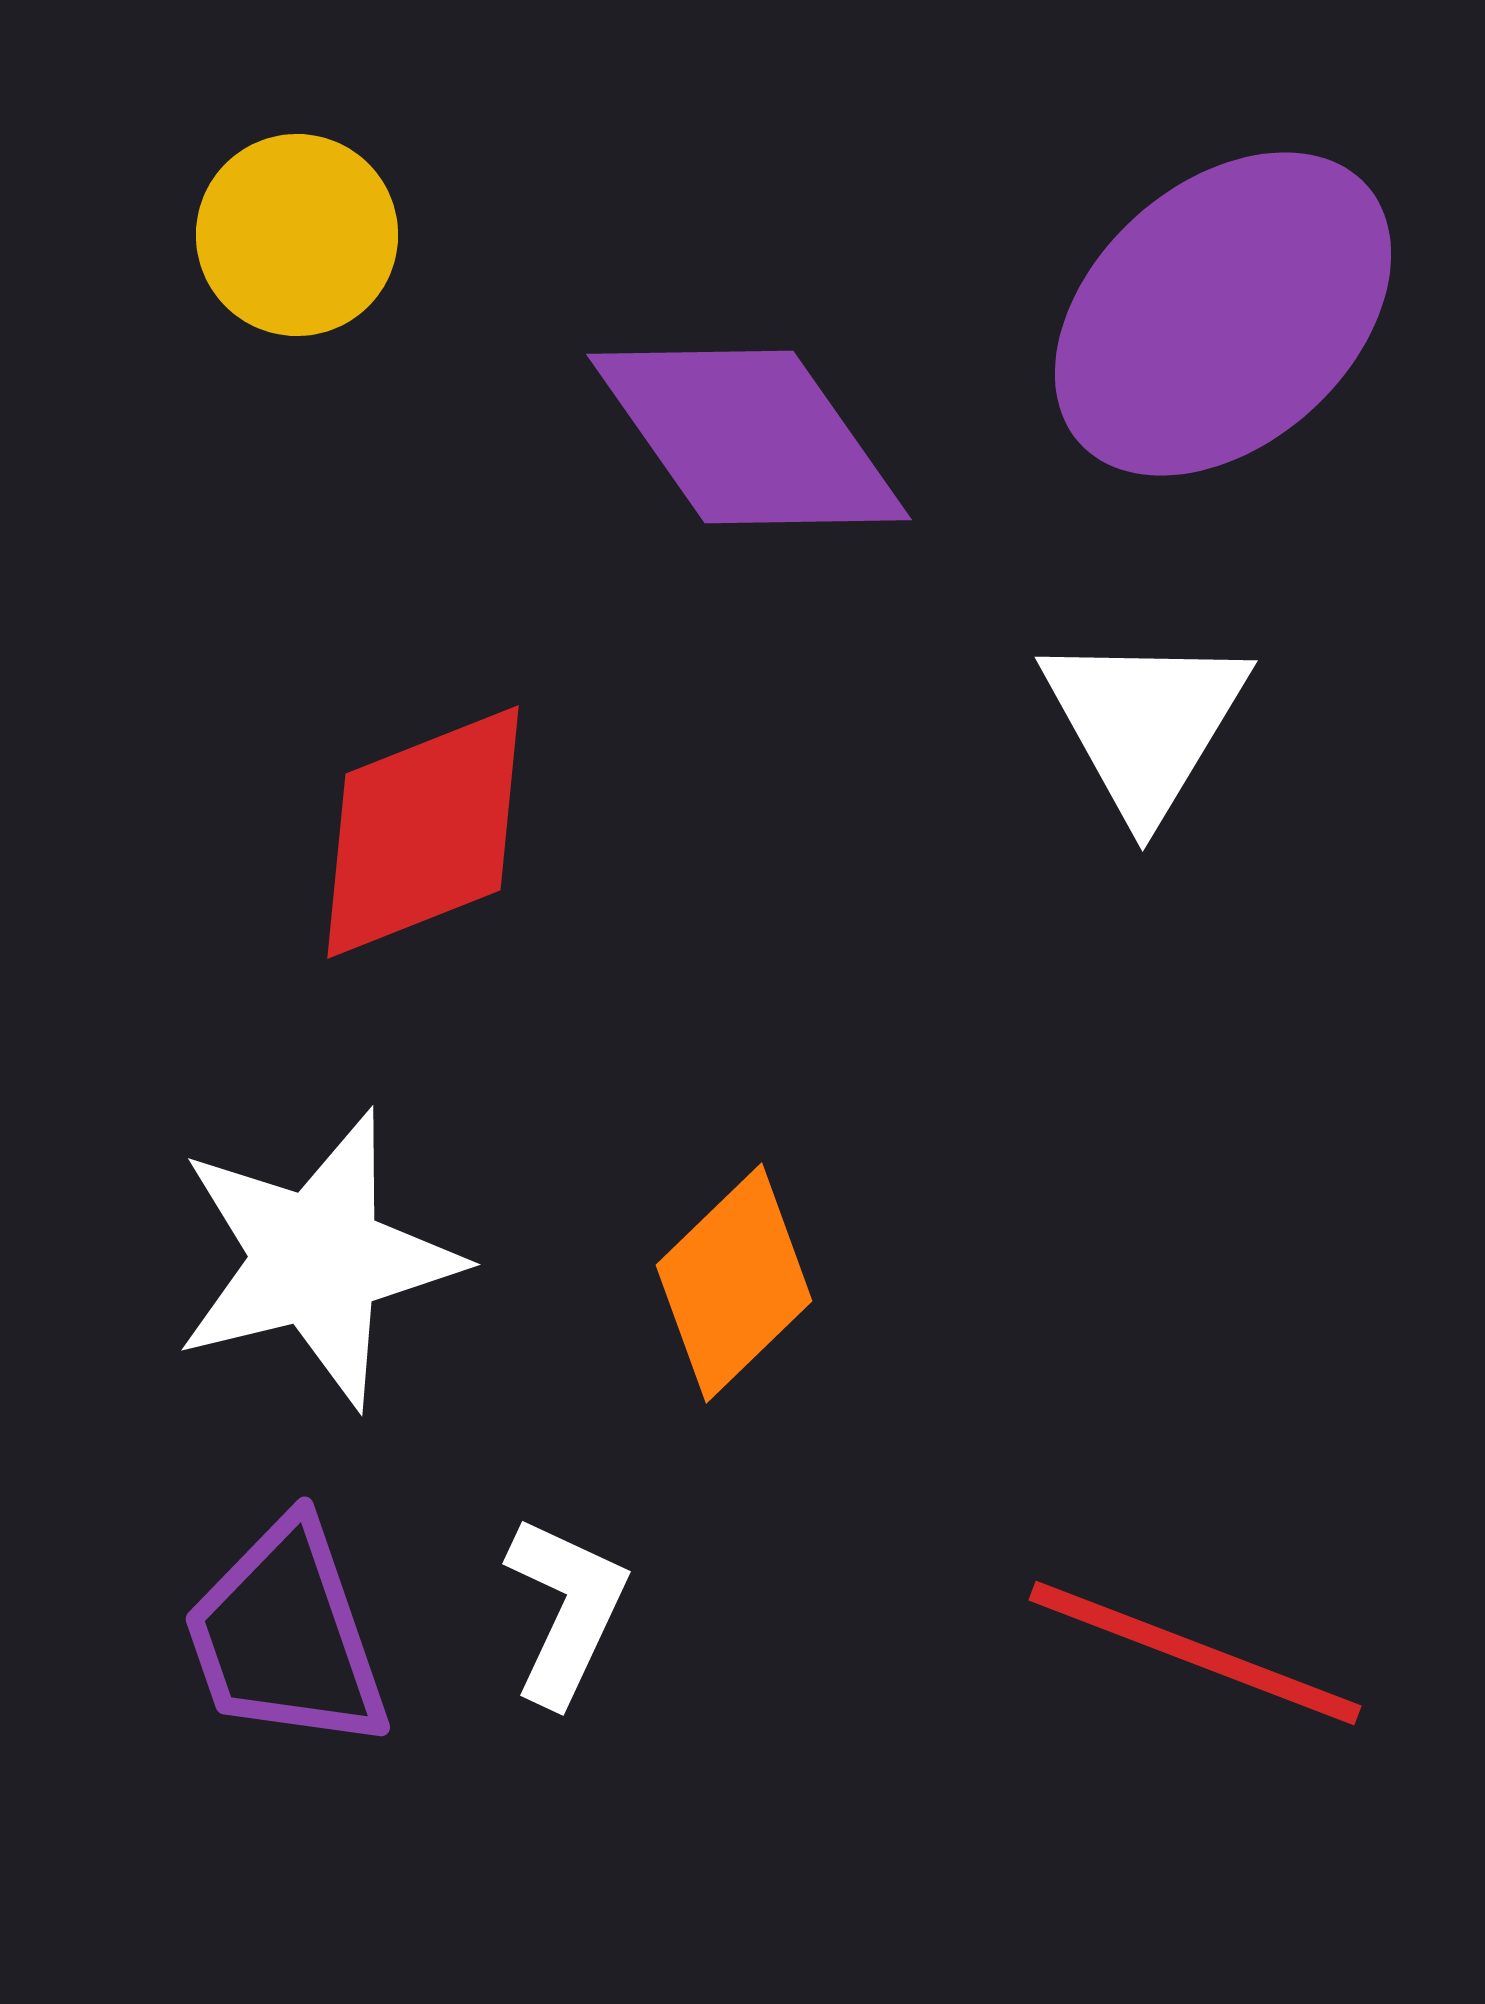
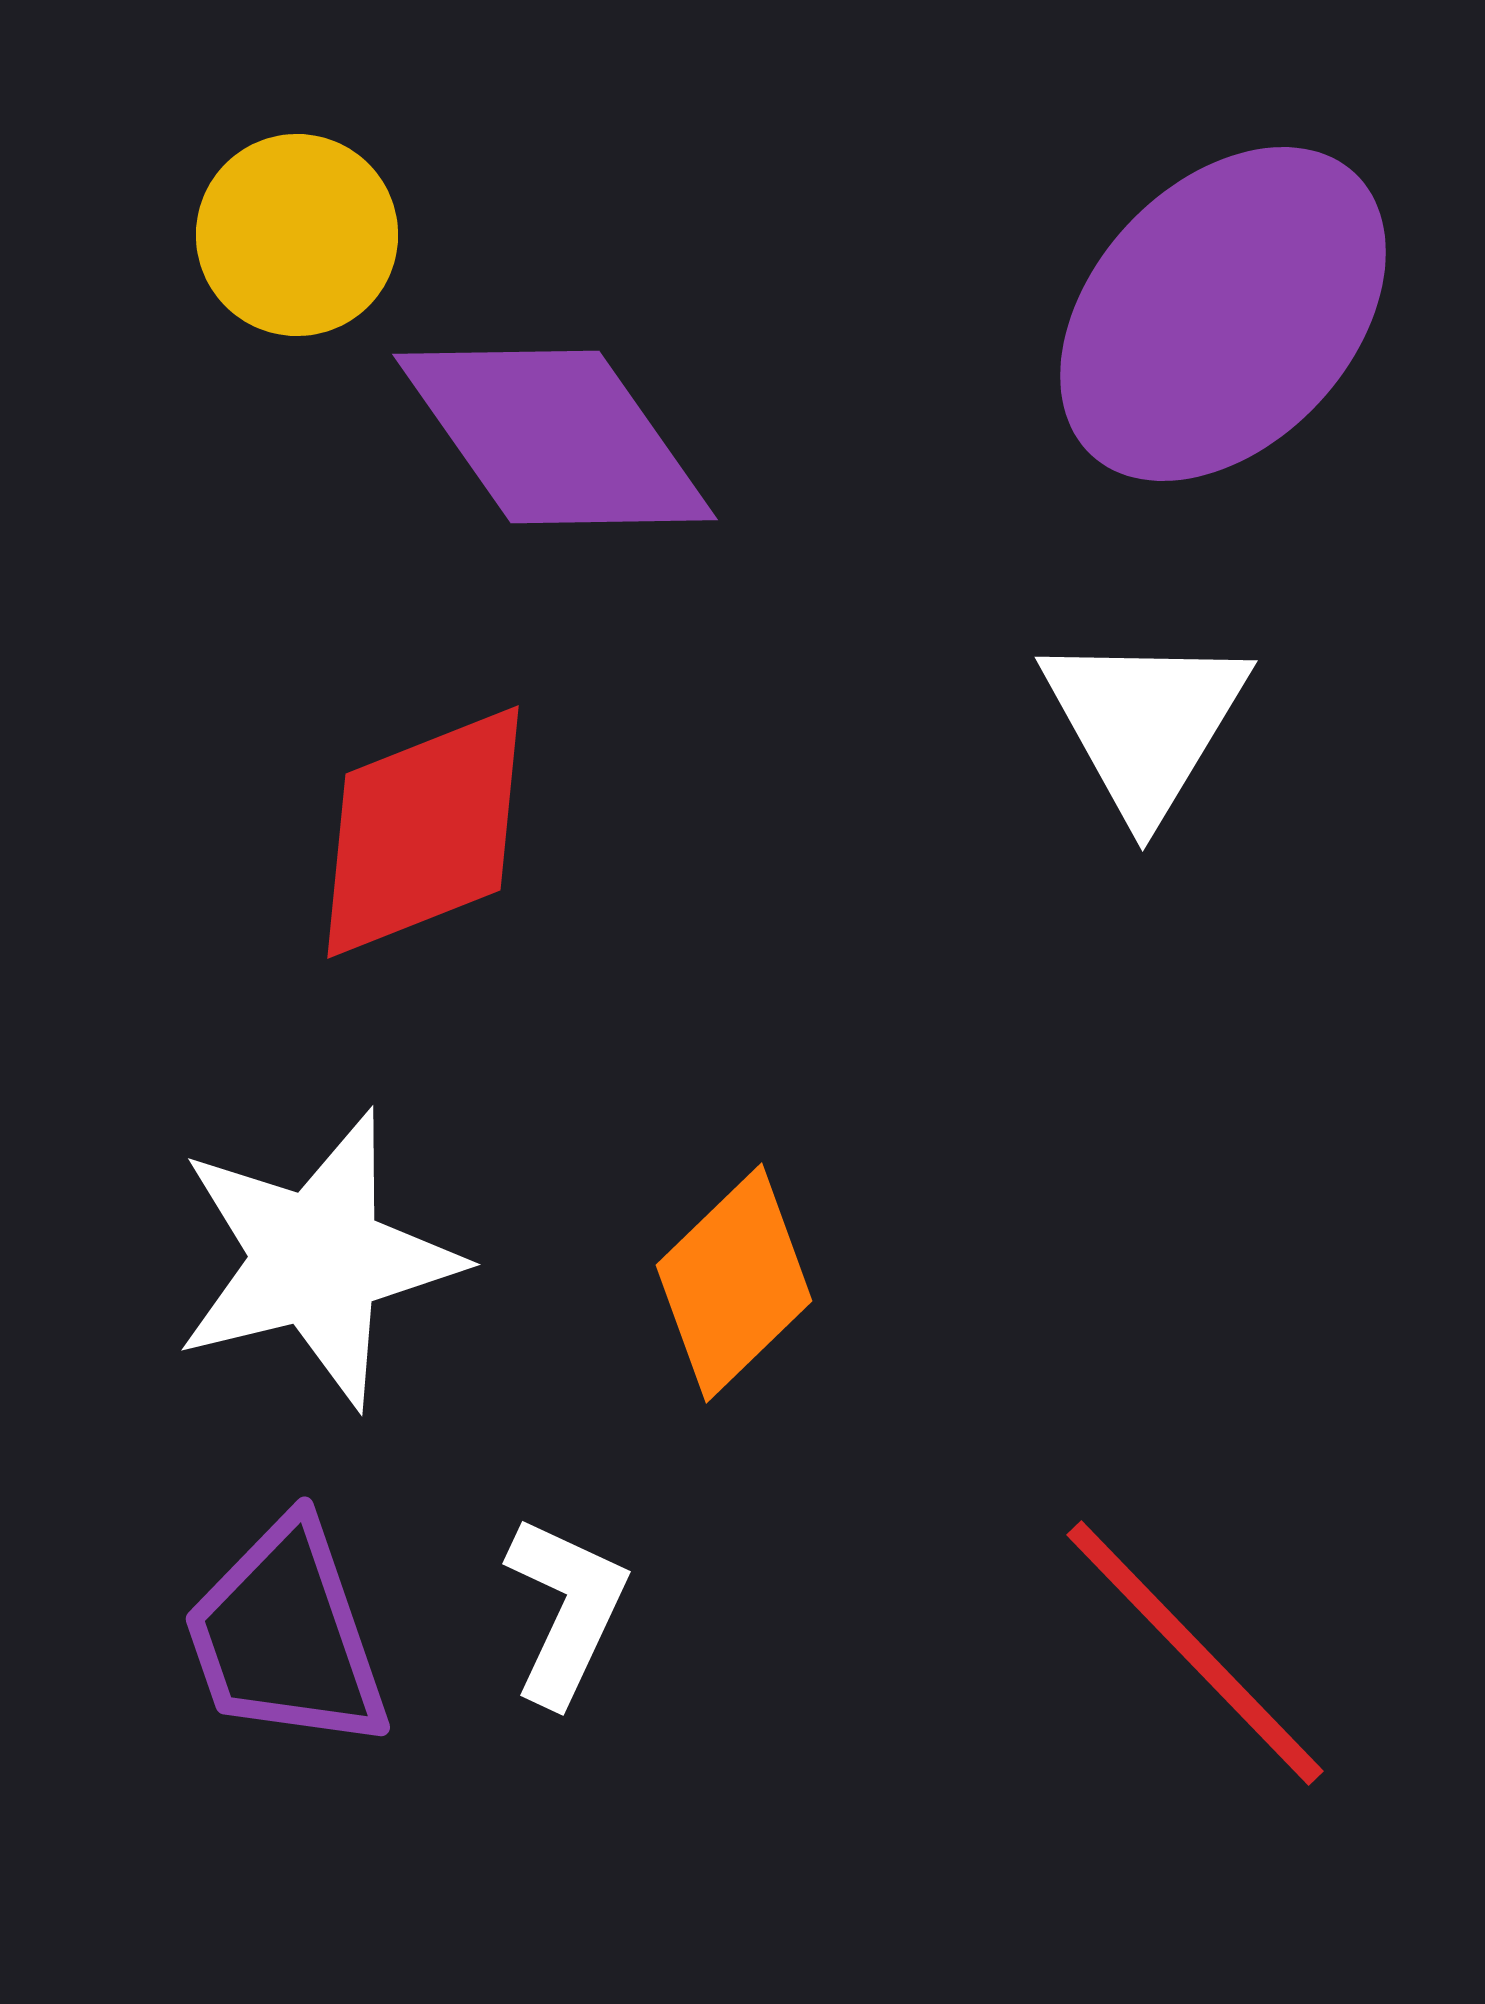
purple ellipse: rotated 5 degrees counterclockwise
purple diamond: moved 194 px left
red line: rotated 25 degrees clockwise
